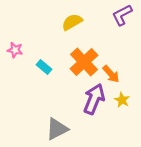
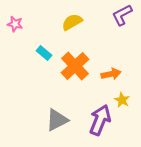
pink star: moved 26 px up
orange cross: moved 9 px left, 4 px down
cyan rectangle: moved 14 px up
orange arrow: rotated 60 degrees counterclockwise
purple arrow: moved 6 px right, 21 px down
gray triangle: moved 9 px up
